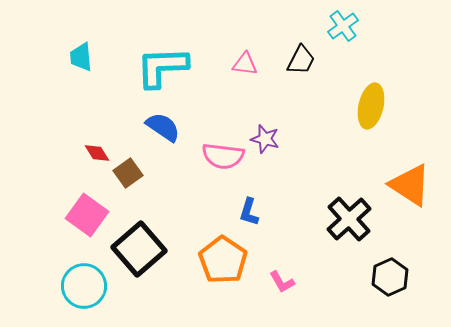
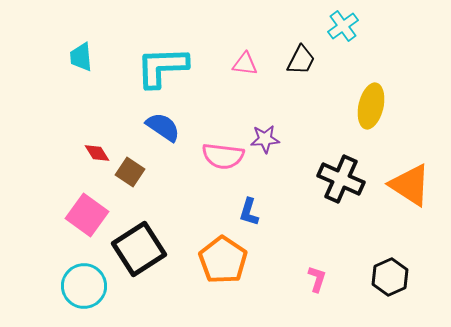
purple star: rotated 20 degrees counterclockwise
brown square: moved 2 px right, 1 px up; rotated 20 degrees counterclockwise
black cross: moved 8 px left, 40 px up; rotated 24 degrees counterclockwise
black square: rotated 8 degrees clockwise
pink L-shape: moved 35 px right, 3 px up; rotated 132 degrees counterclockwise
